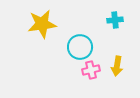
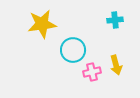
cyan circle: moved 7 px left, 3 px down
yellow arrow: moved 1 px left, 1 px up; rotated 24 degrees counterclockwise
pink cross: moved 1 px right, 2 px down
